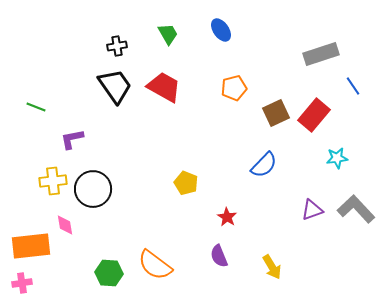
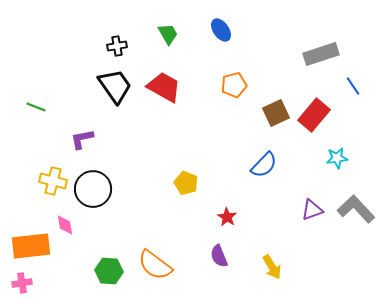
orange pentagon: moved 3 px up
purple L-shape: moved 10 px right
yellow cross: rotated 20 degrees clockwise
green hexagon: moved 2 px up
